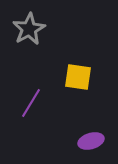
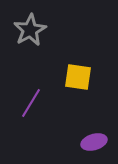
gray star: moved 1 px right, 1 px down
purple ellipse: moved 3 px right, 1 px down
